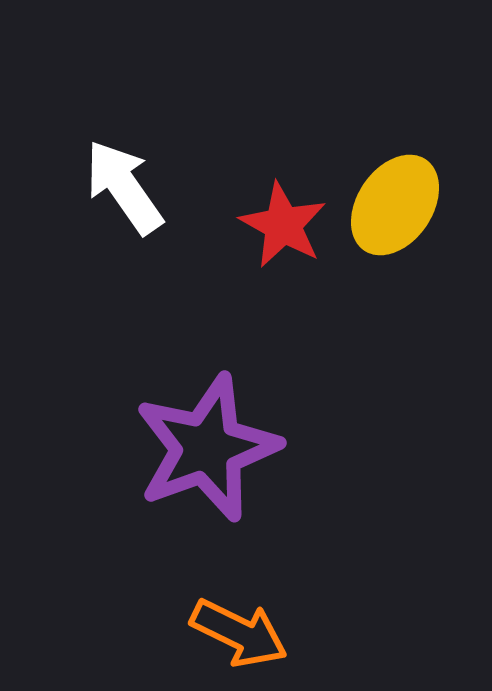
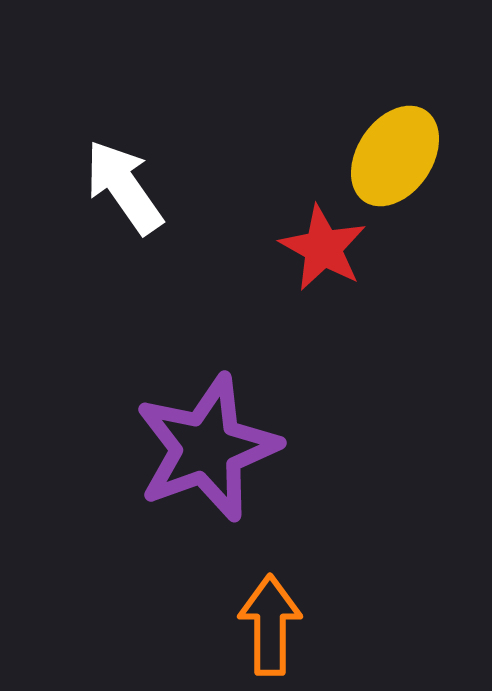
yellow ellipse: moved 49 px up
red star: moved 40 px right, 23 px down
orange arrow: moved 31 px right, 8 px up; rotated 116 degrees counterclockwise
